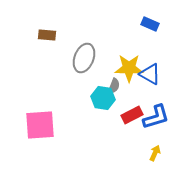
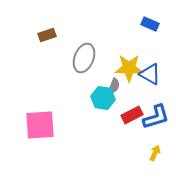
brown rectangle: rotated 24 degrees counterclockwise
